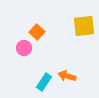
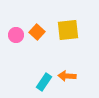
yellow square: moved 16 px left, 4 px down
pink circle: moved 8 px left, 13 px up
orange arrow: rotated 12 degrees counterclockwise
